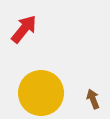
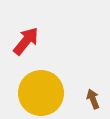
red arrow: moved 2 px right, 12 px down
